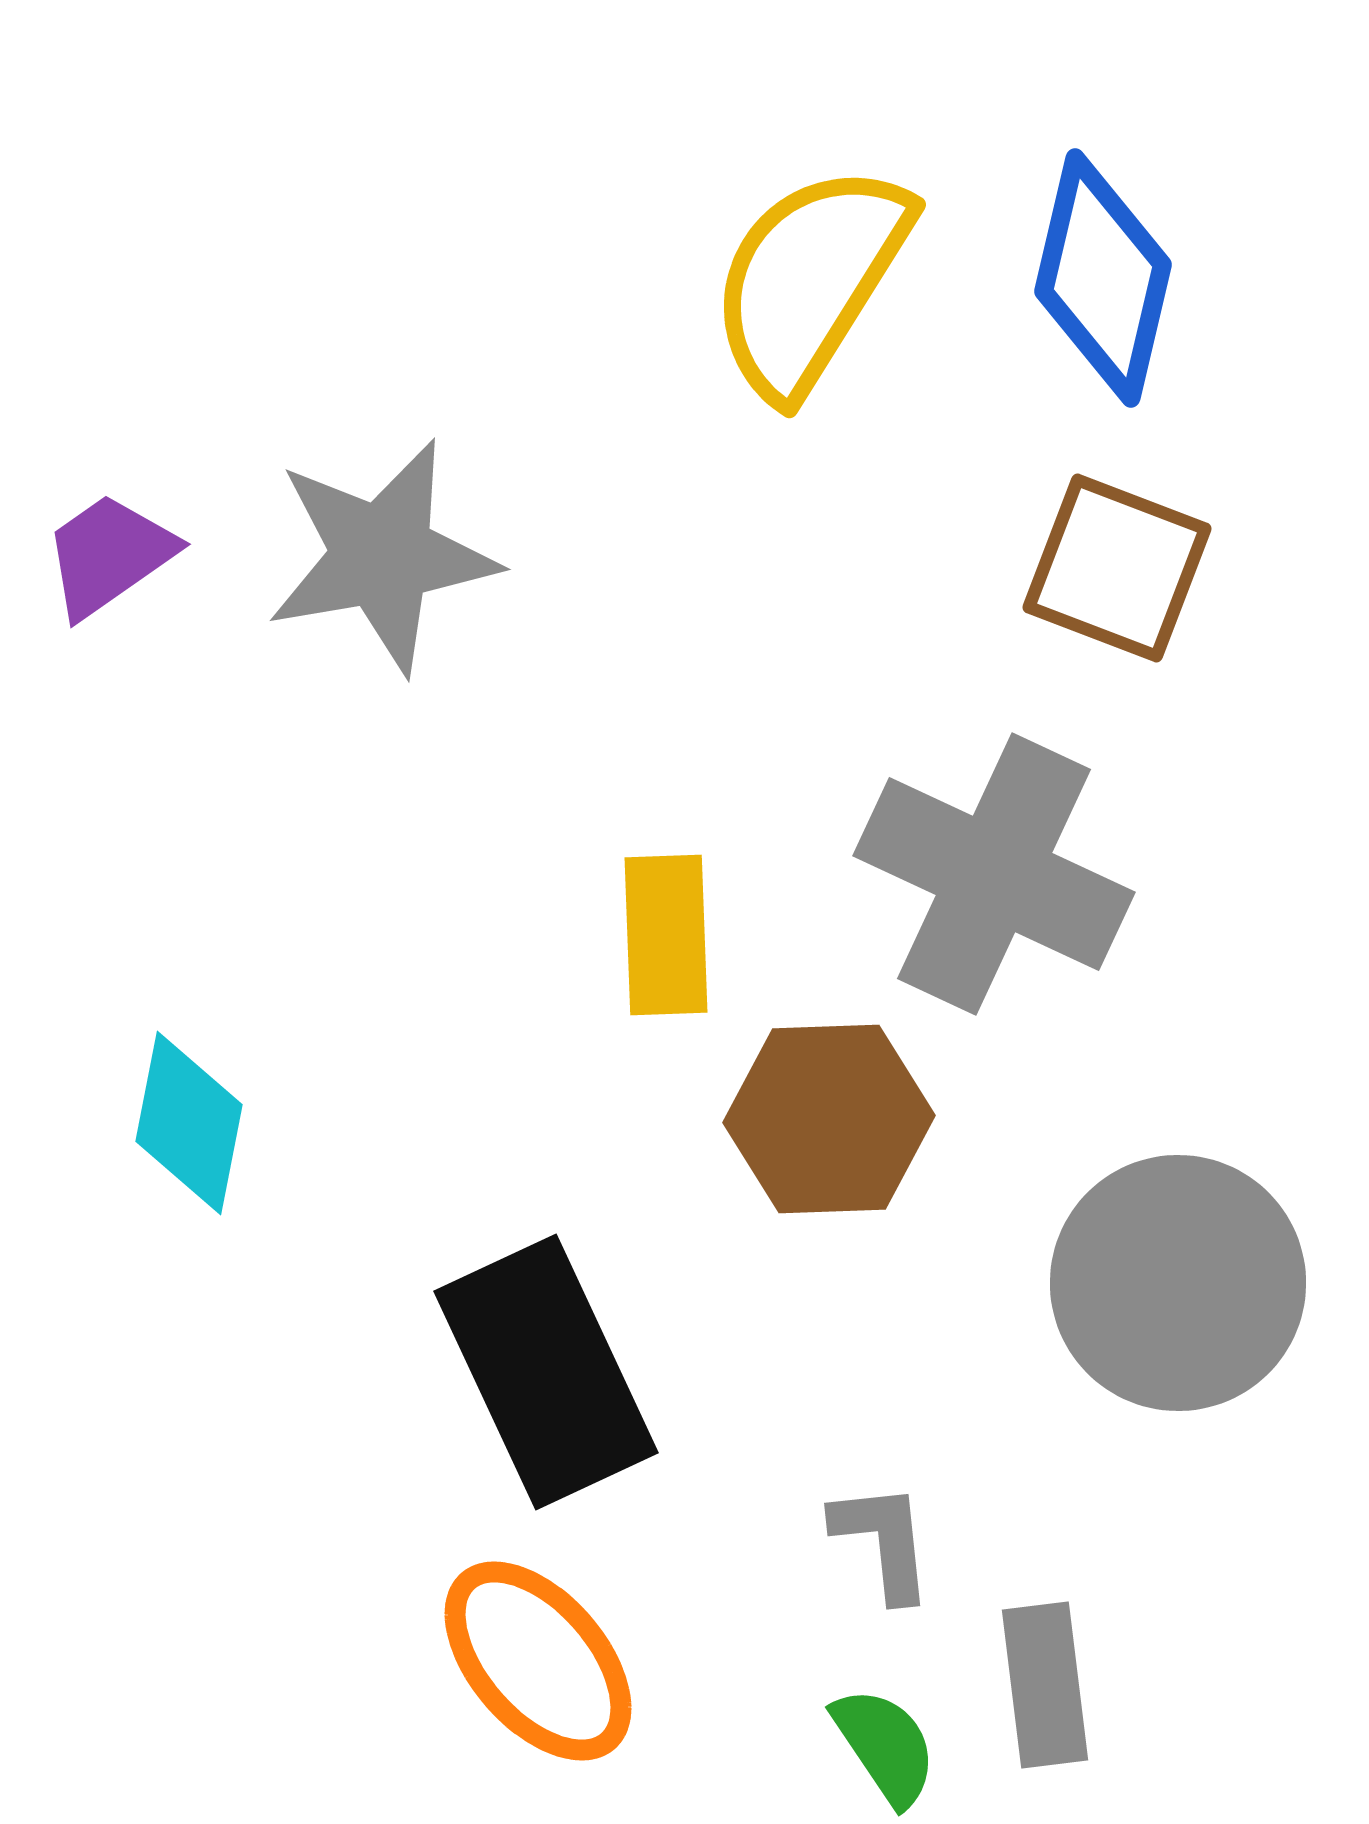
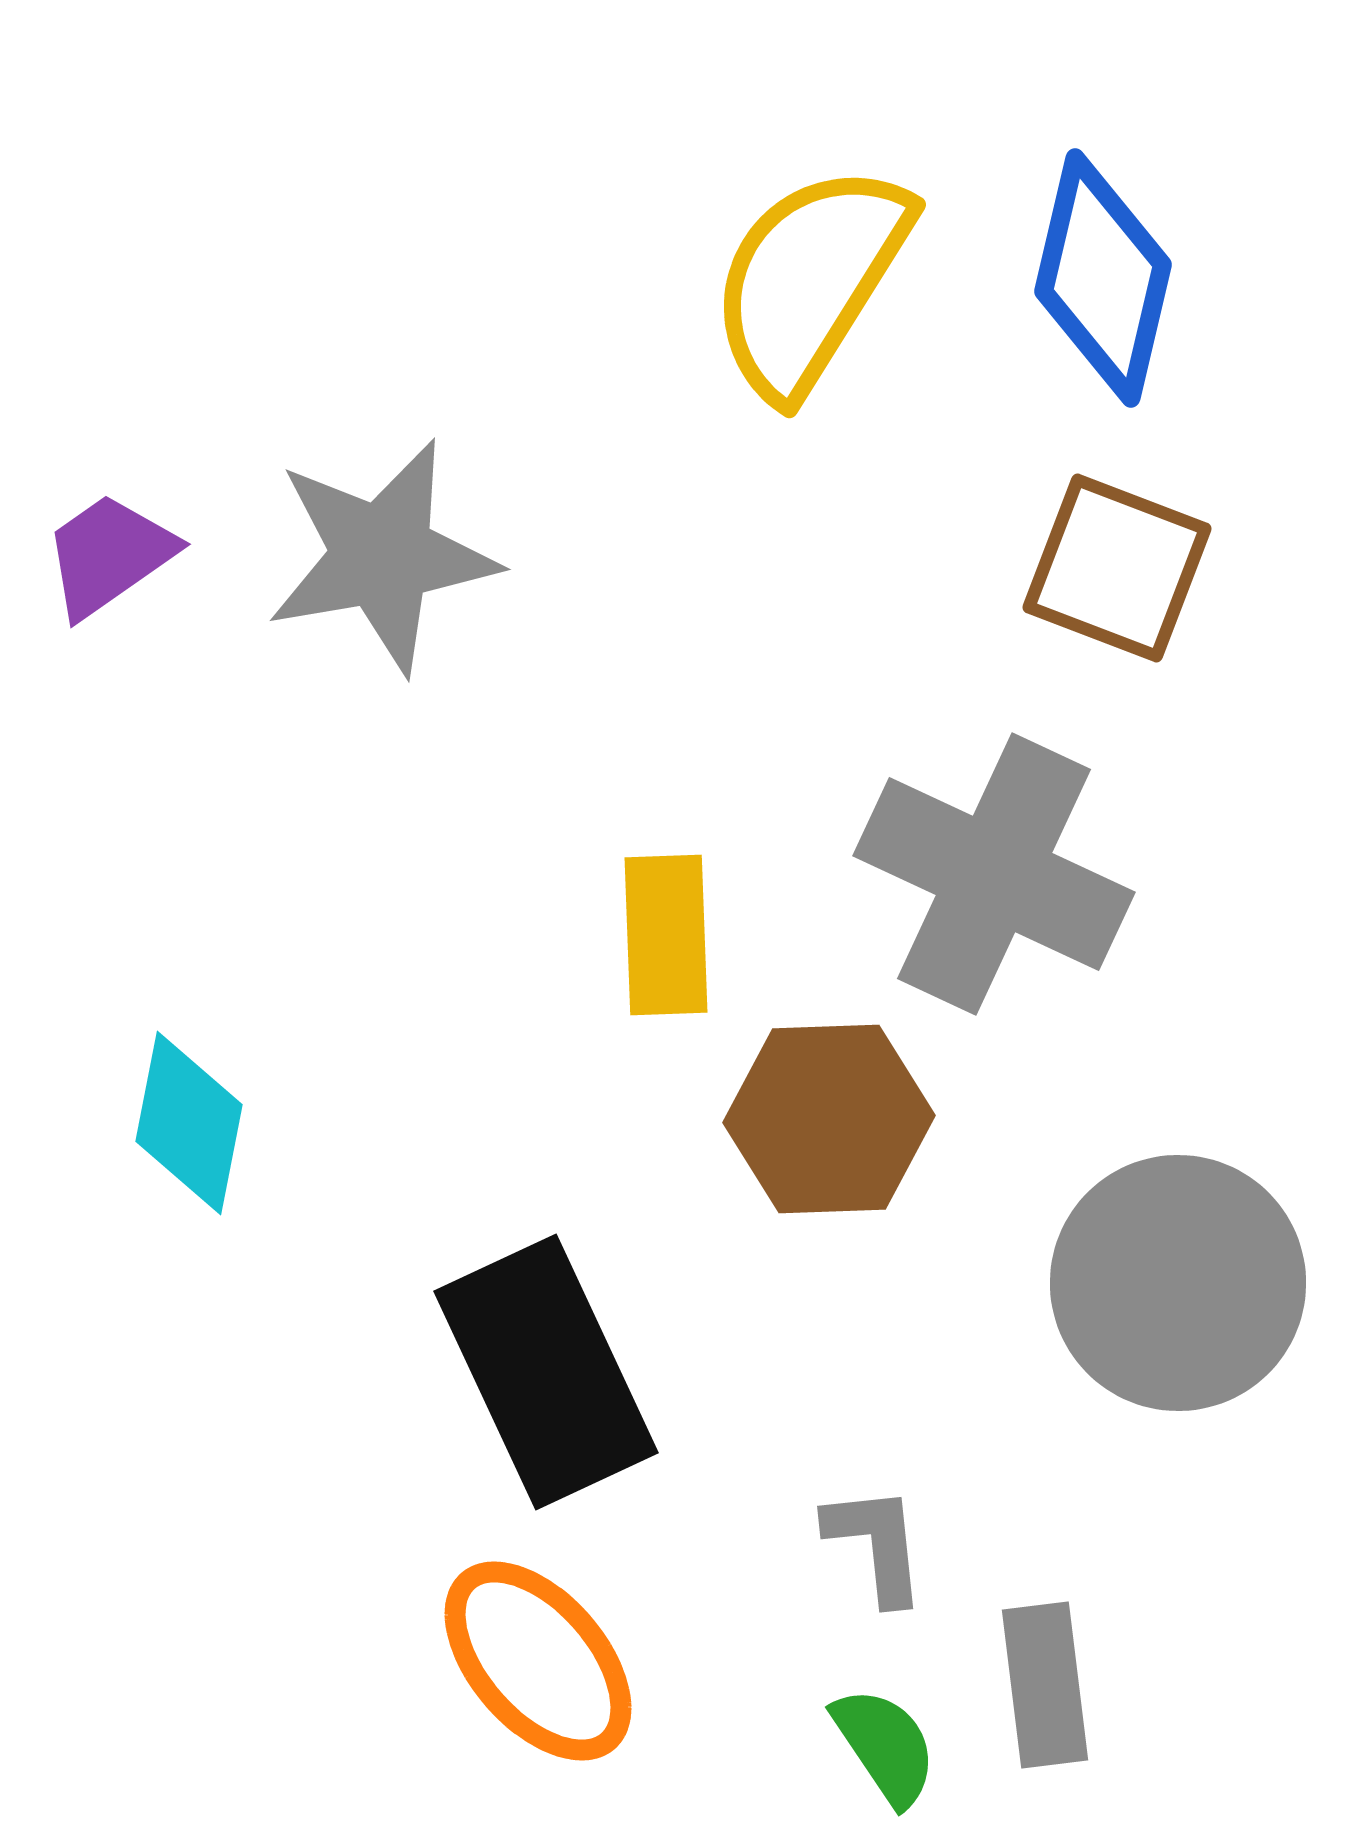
gray L-shape: moved 7 px left, 3 px down
